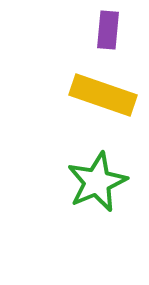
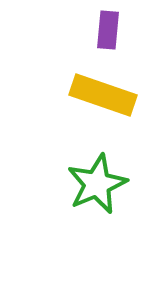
green star: moved 2 px down
